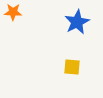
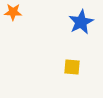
blue star: moved 4 px right
